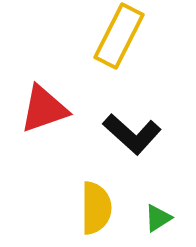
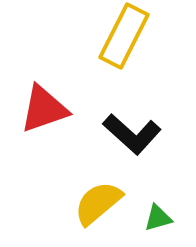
yellow rectangle: moved 5 px right
yellow semicircle: moved 2 px right, 5 px up; rotated 130 degrees counterclockwise
green triangle: rotated 16 degrees clockwise
